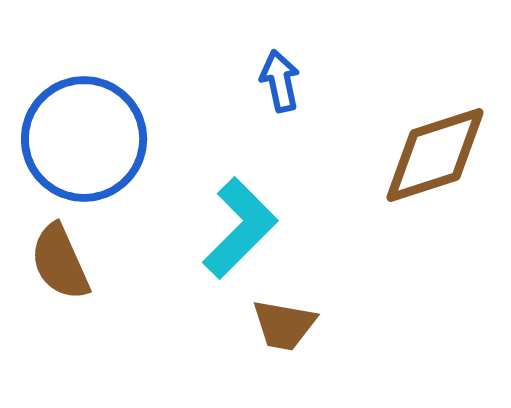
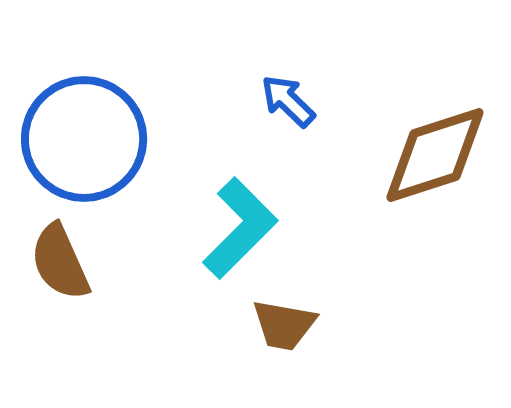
blue arrow: moved 8 px right, 20 px down; rotated 34 degrees counterclockwise
